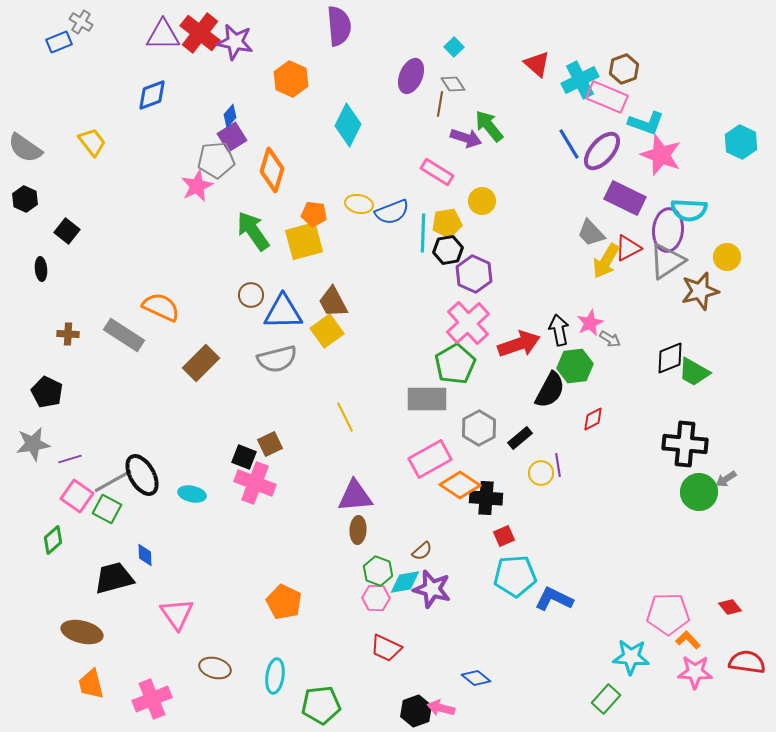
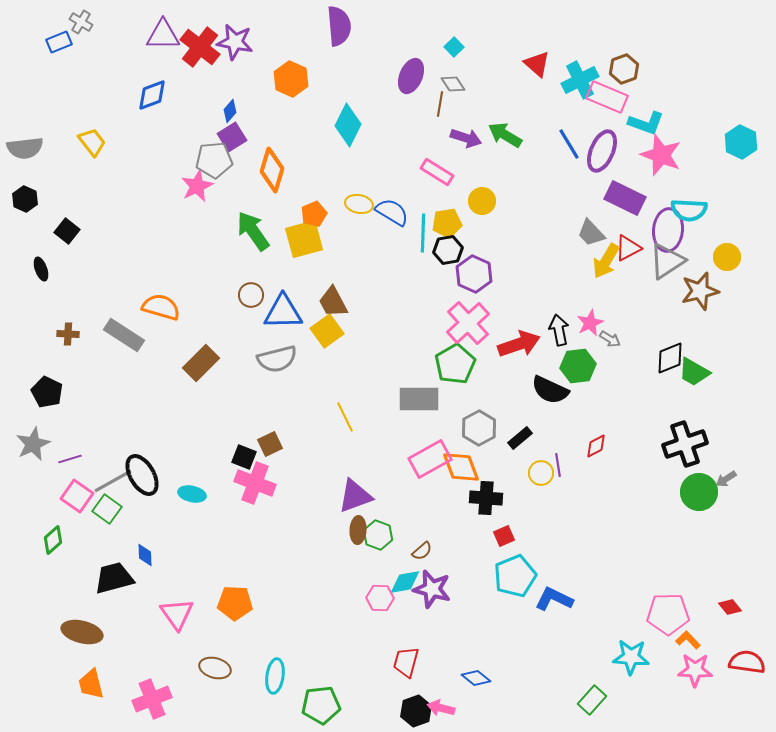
red cross at (200, 33): moved 14 px down
blue diamond at (230, 116): moved 5 px up
green arrow at (489, 126): moved 16 px right, 9 px down; rotated 20 degrees counterclockwise
gray semicircle at (25, 148): rotated 42 degrees counterclockwise
purple ellipse at (602, 151): rotated 18 degrees counterclockwise
gray pentagon at (216, 160): moved 2 px left
blue semicircle at (392, 212): rotated 128 degrees counterclockwise
orange pentagon at (314, 214): rotated 30 degrees counterclockwise
yellow square at (304, 241): moved 2 px up
black ellipse at (41, 269): rotated 15 degrees counterclockwise
orange semicircle at (161, 307): rotated 9 degrees counterclockwise
green hexagon at (575, 366): moved 3 px right
black semicircle at (550, 390): rotated 87 degrees clockwise
gray rectangle at (427, 399): moved 8 px left
red diamond at (593, 419): moved 3 px right, 27 px down
gray star at (33, 444): rotated 16 degrees counterclockwise
black cross at (685, 444): rotated 24 degrees counterclockwise
orange diamond at (460, 485): moved 1 px right, 18 px up; rotated 36 degrees clockwise
purple triangle at (355, 496): rotated 15 degrees counterclockwise
green square at (107, 509): rotated 8 degrees clockwise
green hexagon at (378, 571): moved 36 px up
cyan pentagon at (515, 576): rotated 18 degrees counterclockwise
pink hexagon at (376, 598): moved 4 px right
orange pentagon at (284, 602): moved 49 px left, 1 px down; rotated 24 degrees counterclockwise
red trapezoid at (386, 648): moved 20 px right, 14 px down; rotated 80 degrees clockwise
pink star at (695, 672): moved 2 px up
green rectangle at (606, 699): moved 14 px left, 1 px down
